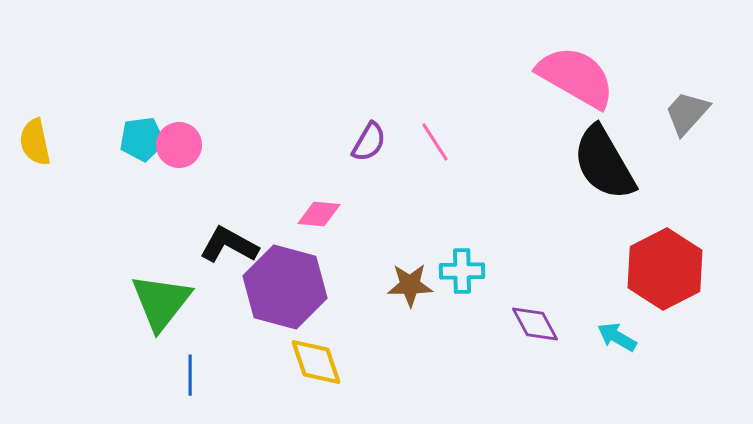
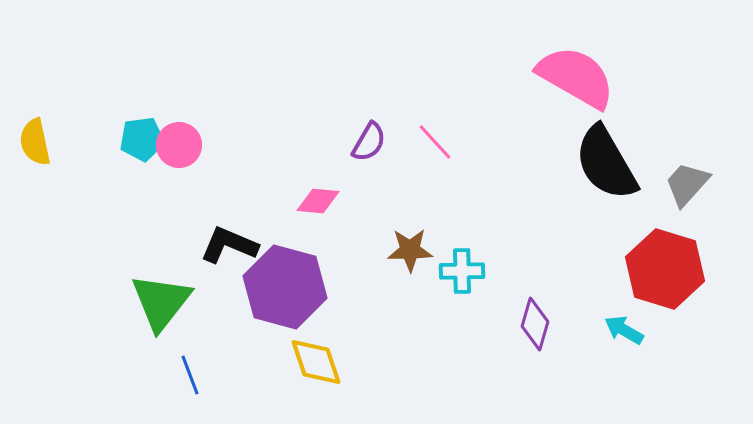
gray trapezoid: moved 71 px down
pink line: rotated 9 degrees counterclockwise
black semicircle: moved 2 px right
pink diamond: moved 1 px left, 13 px up
black L-shape: rotated 6 degrees counterclockwise
red hexagon: rotated 16 degrees counterclockwise
brown star: moved 35 px up
purple diamond: rotated 45 degrees clockwise
cyan arrow: moved 7 px right, 7 px up
blue line: rotated 21 degrees counterclockwise
